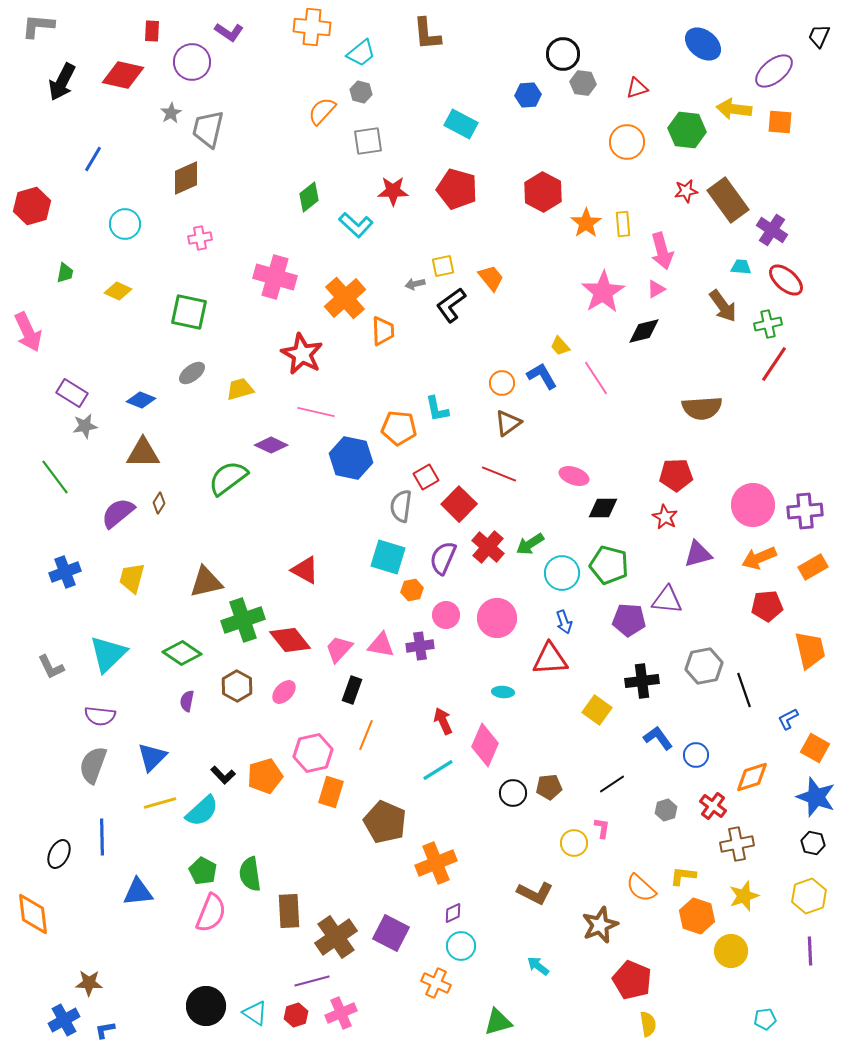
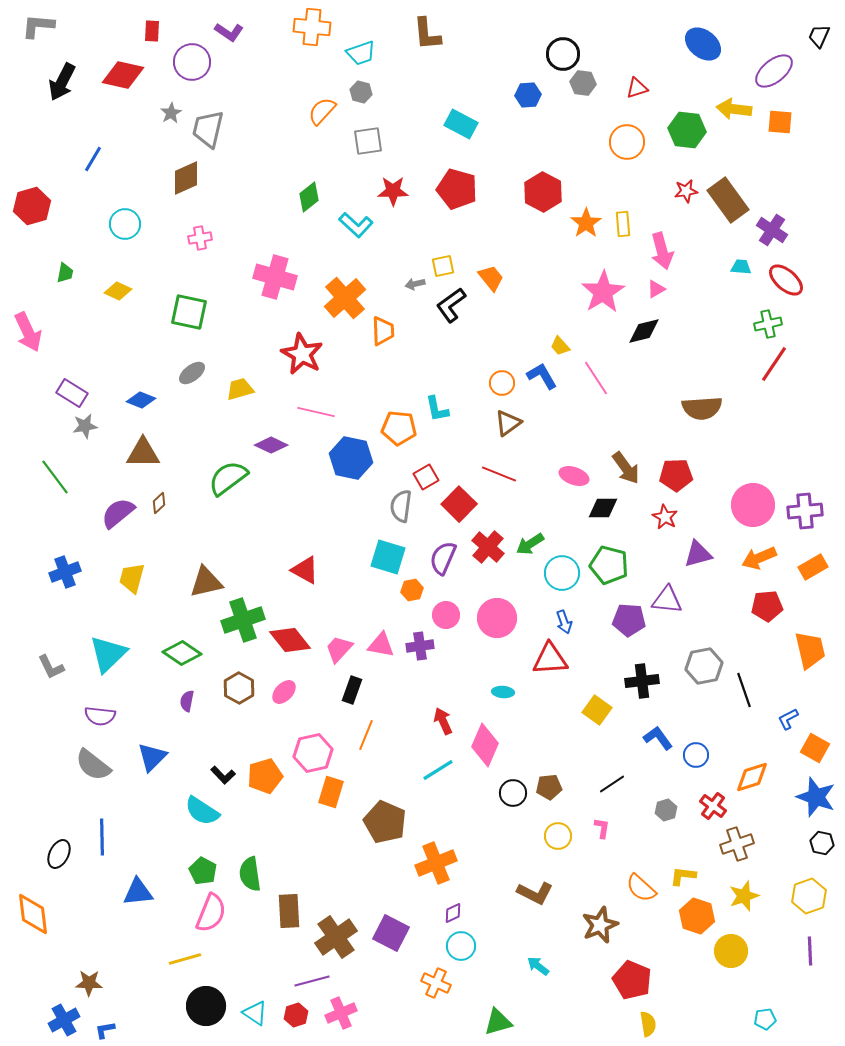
cyan trapezoid at (361, 53): rotated 20 degrees clockwise
brown arrow at (723, 306): moved 97 px left, 162 px down
brown diamond at (159, 503): rotated 15 degrees clockwise
brown hexagon at (237, 686): moved 2 px right, 2 px down
gray semicircle at (93, 765): rotated 72 degrees counterclockwise
yellow line at (160, 803): moved 25 px right, 156 px down
cyan semicircle at (202, 811): rotated 75 degrees clockwise
yellow circle at (574, 843): moved 16 px left, 7 px up
black hexagon at (813, 843): moved 9 px right
brown cross at (737, 844): rotated 8 degrees counterclockwise
